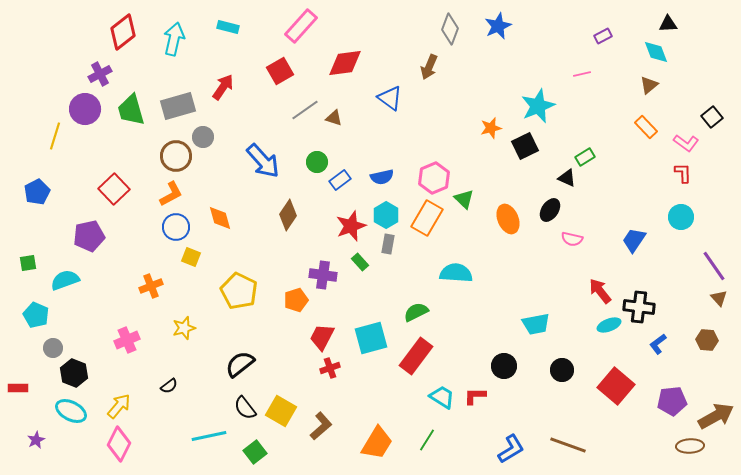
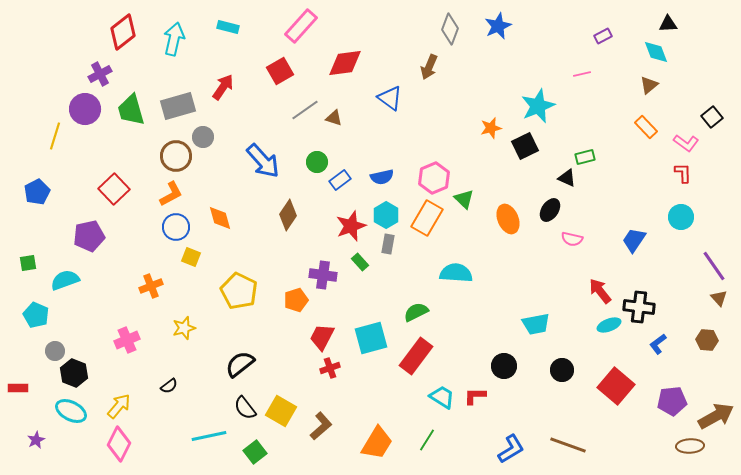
green rectangle at (585, 157): rotated 18 degrees clockwise
gray circle at (53, 348): moved 2 px right, 3 px down
